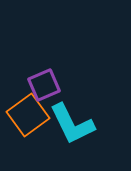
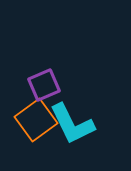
orange square: moved 8 px right, 5 px down
